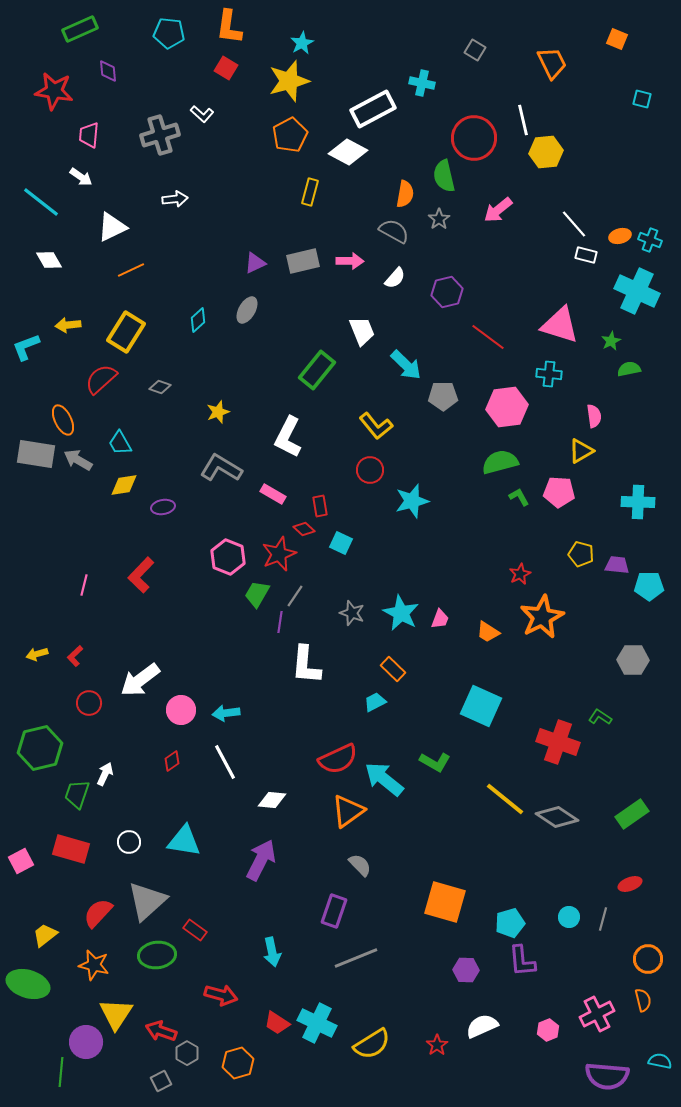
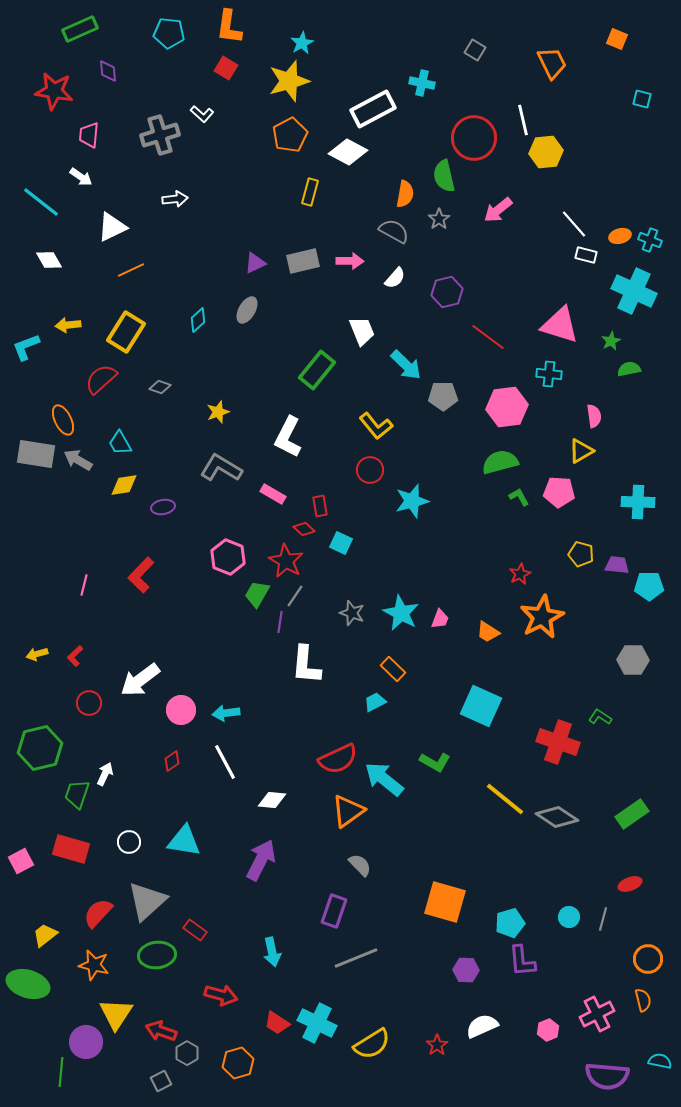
cyan cross at (637, 291): moved 3 px left
red star at (279, 554): moved 7 px right, 7 px down; rotated 20 degrees counterclockwise
